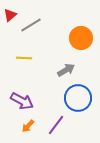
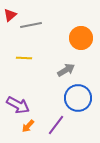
gray line: rotated 20 degrees clockwise
purple arrow: moved 4 px left, 4 px down
